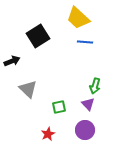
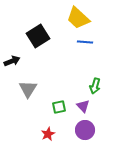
gray triangle: rotated 18 degrees clockwise
purple triangle: moved 5 px left, 2 px down
